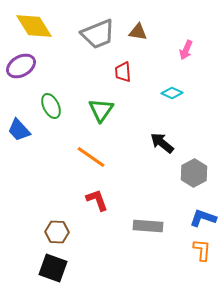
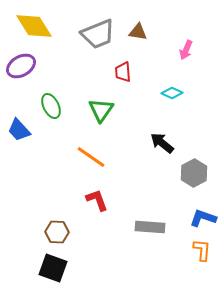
gray rectangle: moved 2 px right, 1 px down
